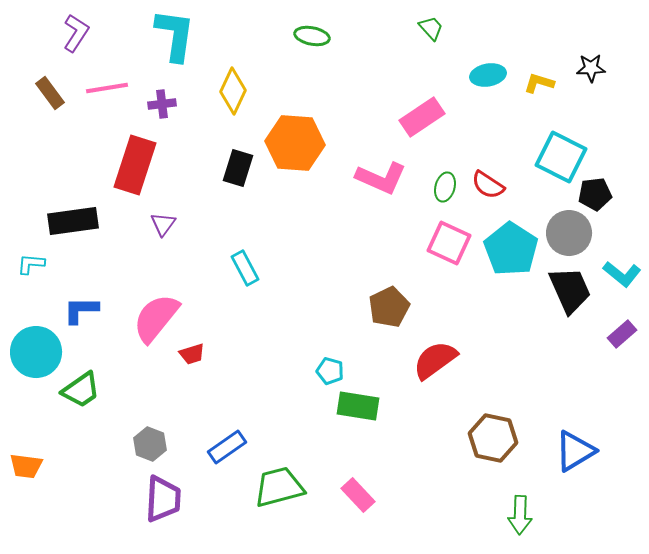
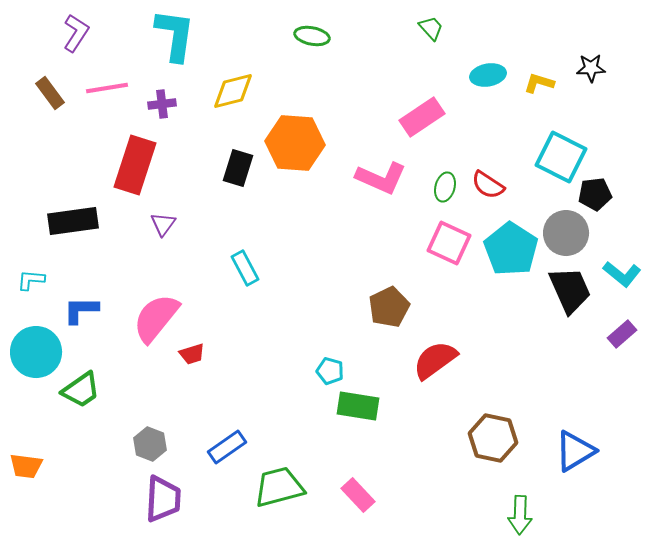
yellow diamond at (233, 91): rotated 51 degrees clockwise
gray circle at (569, 233): moved 3 px left
cyan L-shape at (31, 264): moved 16 px down
